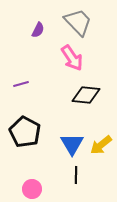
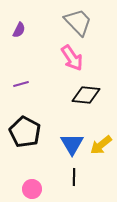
purple semicircle: moved 19 px left
black line: moved 2 px left, 2 px down
